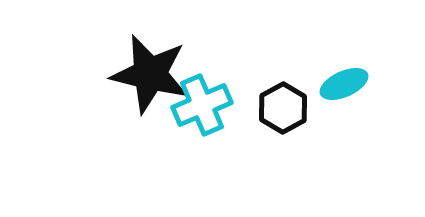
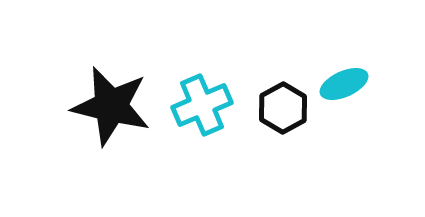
black star: moved 39 px left, 32 px down
